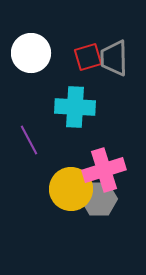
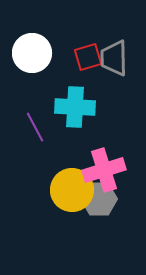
white circle: moved 1 px right
purple line: moved 6 px right, 13 px up
yellow circle: moved 1 px right, 1 px down
